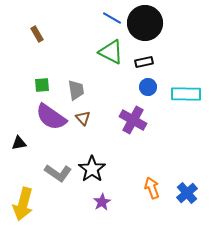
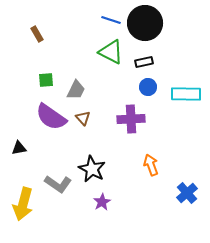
blue line: moved 1 px left, 2 px down; rotated 12 degrees counterclockwise
green square: moved 4 px right, 5 px up
gray trapezoid: rotated 35 degrees clockwise
purple cross: moved 2 px left, 1 px up; rotated 32 degrees counterclockwise
black triangle: moved 5 px down
black star: rotated 8 degrees counterclockwise
gray L-shape: moved 11 px down
orange arrow: moved 1 px left, 23 px up
